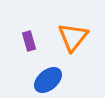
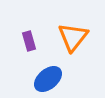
blue ellipse: moved 1 px up
